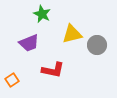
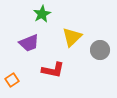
green star: rotated 18 degrees clockwise
yellow triangle: moved 3 px down; rotated 30 degrees counterclockwise
gray circle: moved 3 px right, 5 px down
